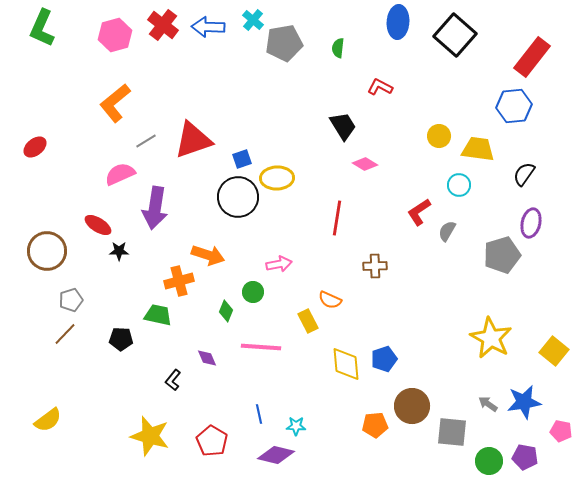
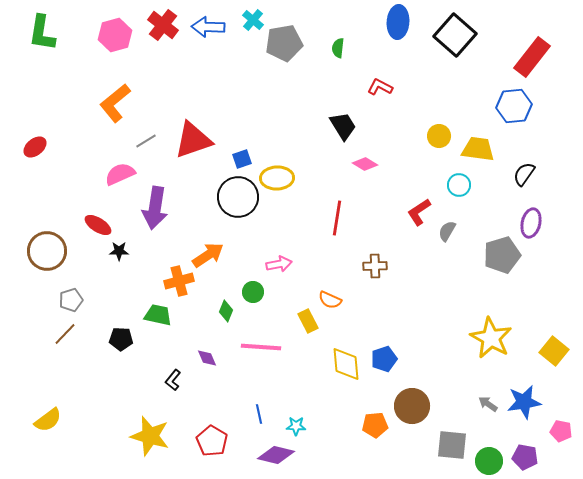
green L-shape at (42, 28): moved 5 px down; rotated 15 degrees counterclockwise
orange arrow at (208, 255): rotated 52 degrees counterclockwise
gray square at (452, 432): moved 13 px down
